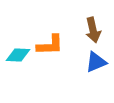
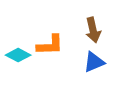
cyan diamond: rotated 25 degrees clockwise
blue triangle: moved 2 px left
